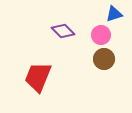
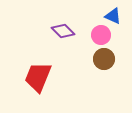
blue triangle: moved 1 px left, 2 px down; rotated 42 degrees clockwise
